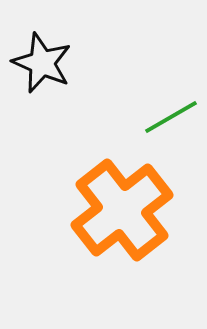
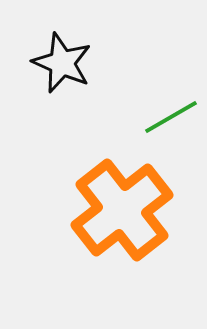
black star: moved 20 px right
